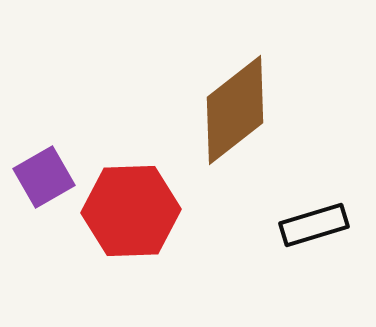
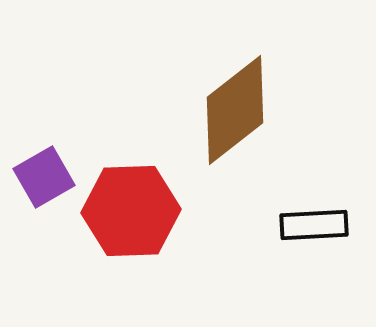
black rectangle: rotated 14 degrees clockwise
